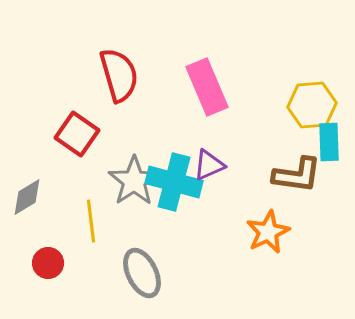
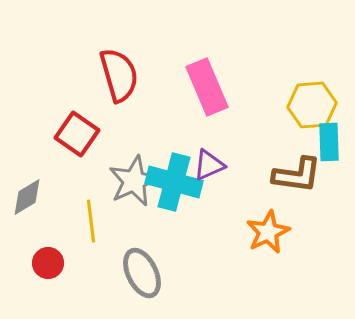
gray star: rotated 9 degrees clockwise
